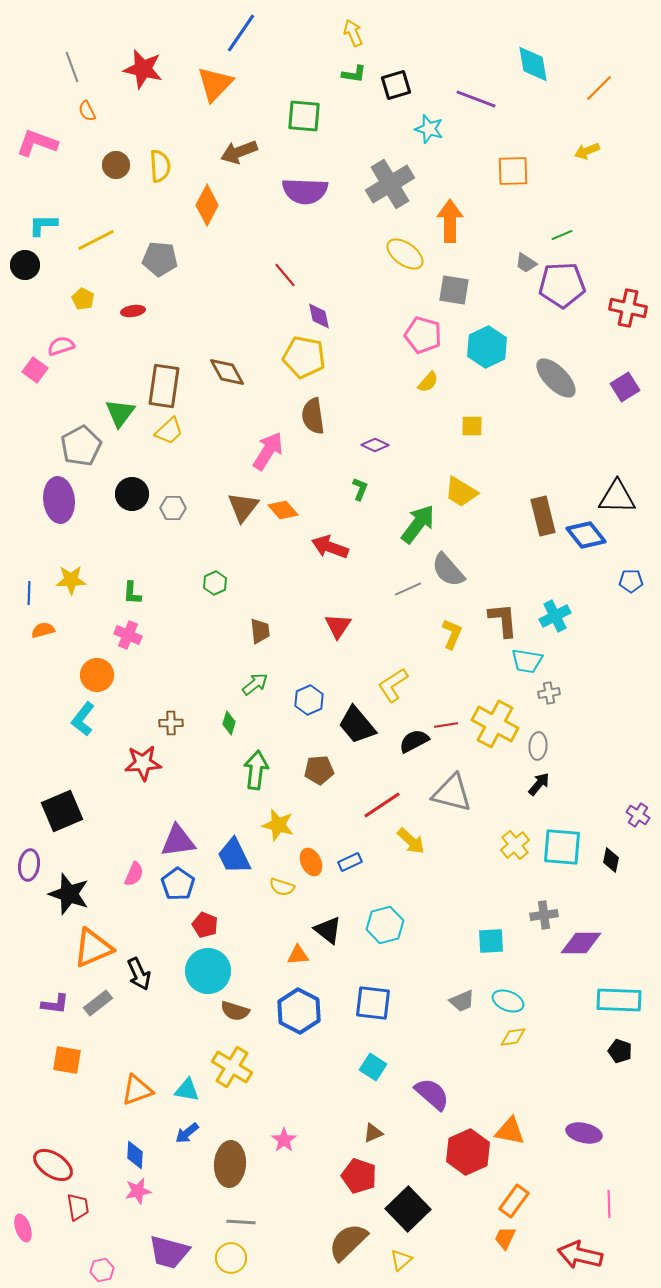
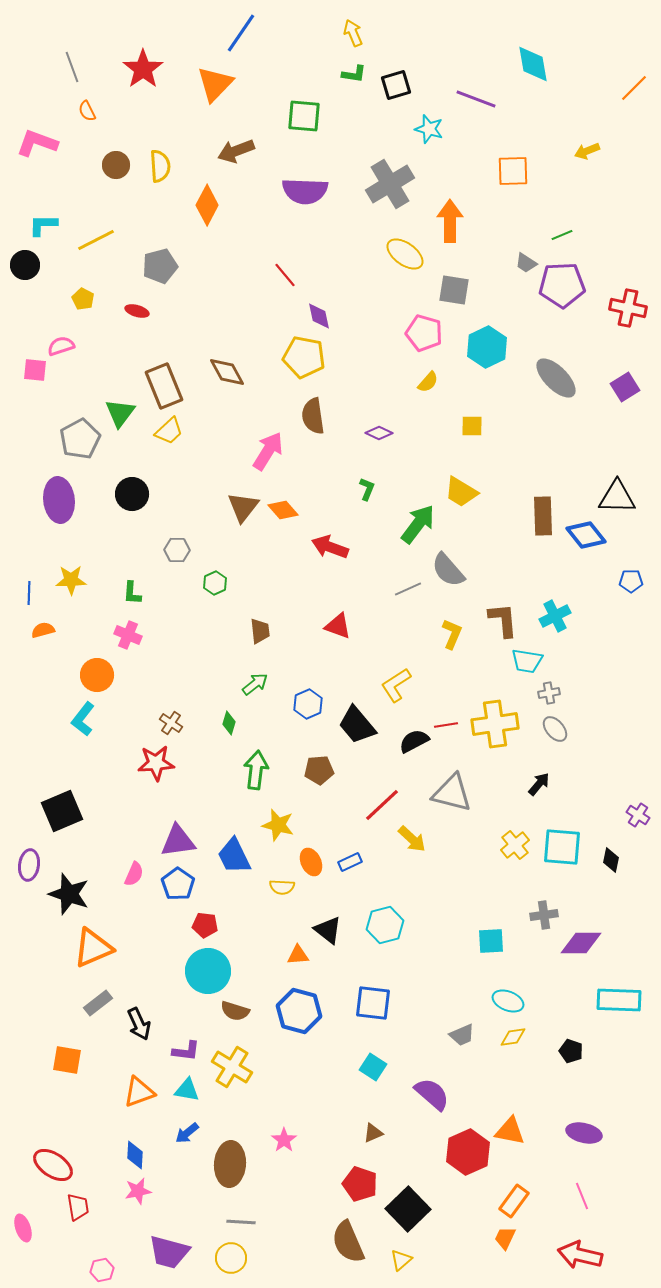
red star at (143, 69): rotated 24 degrees clockwise
orange line at (599, 88): moved 35 px right
brown arrow at (239, 152): moved 3 px left, 1 px up
gray pentagon at (160, 259): moved 7 px down; rotated 20 degrees counterclockwise
red ellipse at (133, 311): moved 4 px right; rotated 25 degrees clockwise
pink pentagon at (423, 335): moved 1 px right, 2 px up
pink square at (35, 370): rotated 30 degrees counterclockwise
brown rectangle at (164, 386): rotated 30 degrees counterclockwise
purple diamond at (375, 445): moved 4 px right, 12 px up
gray pentagon at (81, 446): moved 1 px left, 7 px up
green L-shape at (360, 489): moved 7 px right
gray hexagon at (173, 508): moved 4 px right, 42 px down
brown rectangle at (543, 516): rotated 12 degrees clockwise
red triangle at (338, 626): rotated 44 degrees counterclockwise
yellow L-shape at (393, 685): moved 3 px right
blue hexagon at (309, 700): moved 1 px left, 4 px down
brown cross at (171, 723): rotated 35 degrees clockwise
yellow cross at (495, 724): rotated 36 degrees counterclockwise
gray ellipse at (538, 746): moved 17 px right, 17 px up; rotated 44 degrees counterclockwise
red star at (143, 763): moved 13 px right
red line at (382, 805): rotated 9 degrees counterclockwise
yellow arrow at (411, 841): moved 1 px right, 2 px up
yellow semicircle at (282, 887): rotated 15 degrees counterclockwise
red pentagon at (205, 925): rotated 15 degrees counterclockwise
black arrow at (139, 974): moved 50 px down
gray trapezoid at (462, 1001): moved 34 px down
purple L-shape at (55, 1004): moved 131 px right, 47 px down
blue hexagon at (299, 1011): rotated 12 degrees counterclockwise
black pentagon at (620, 1051): moved 49 px left
orange triangle at (137, 1090): moved 2 px right, 2 px down
red pentagon at (359, 1176): moved 1 px right, 8 px down
pink line at (609, 1204): moved 27 px left, 8 px up; rotated 20 degrees counterclockwise
brown semicircle at (348, 1242): rotated 69 degrees counterclockwise
